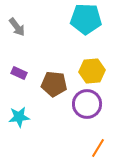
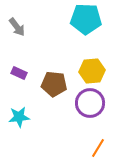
purple circle: moved 3 px right, 1 px up
